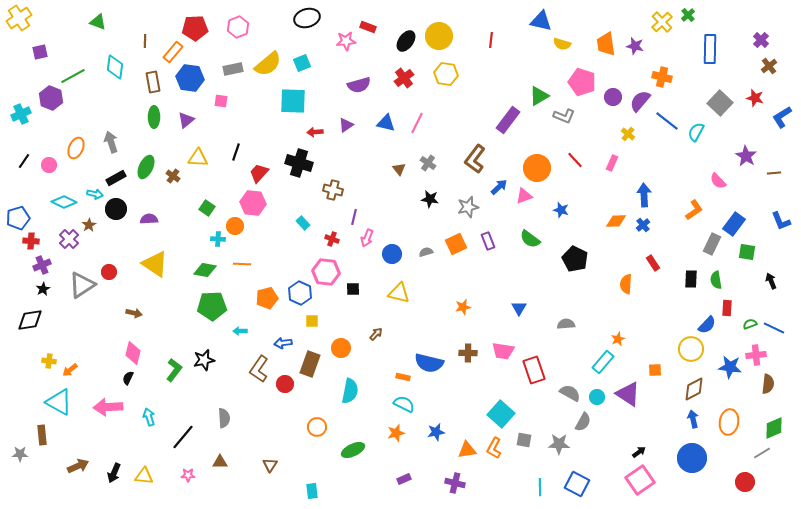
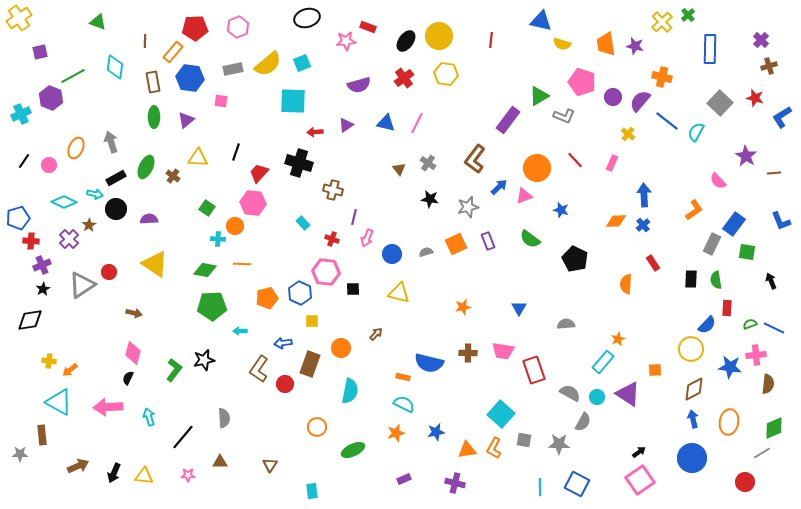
brown cross at (769, 66): rotated 21 degrees clockwise
